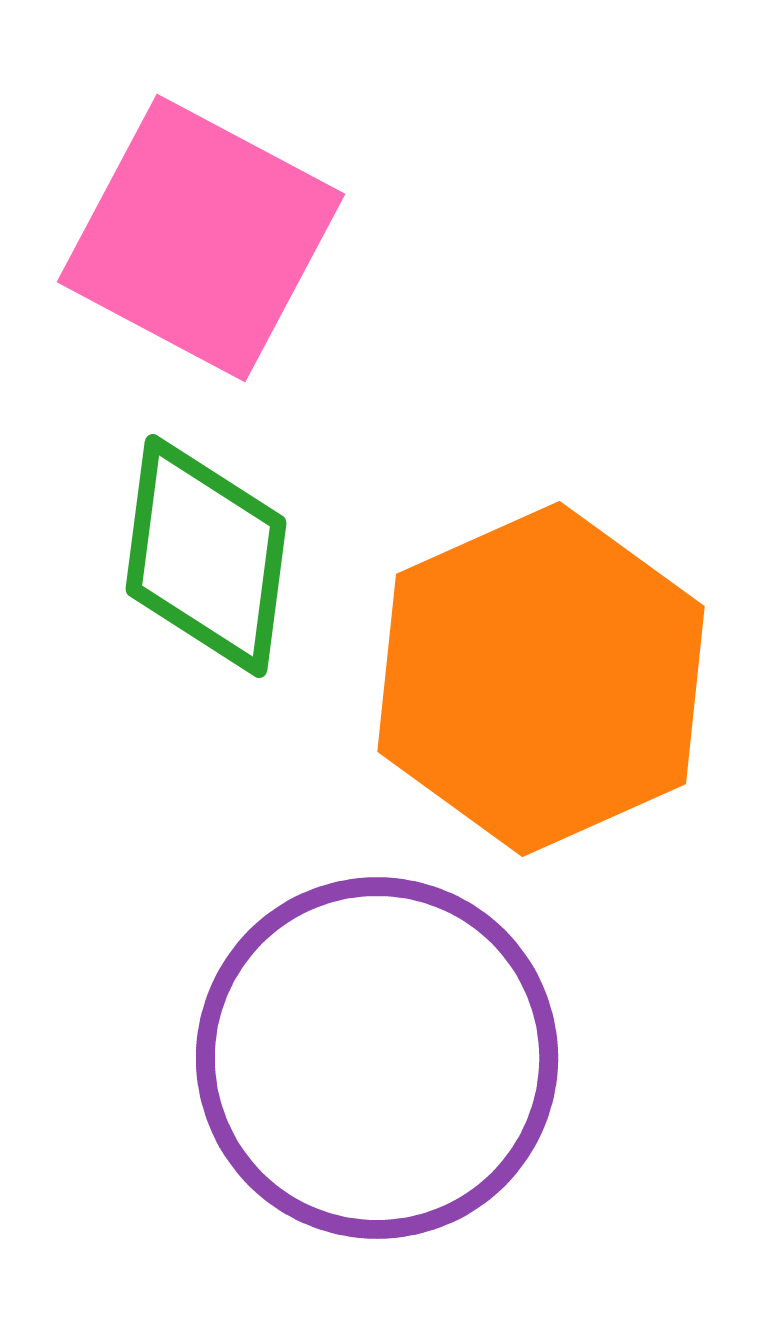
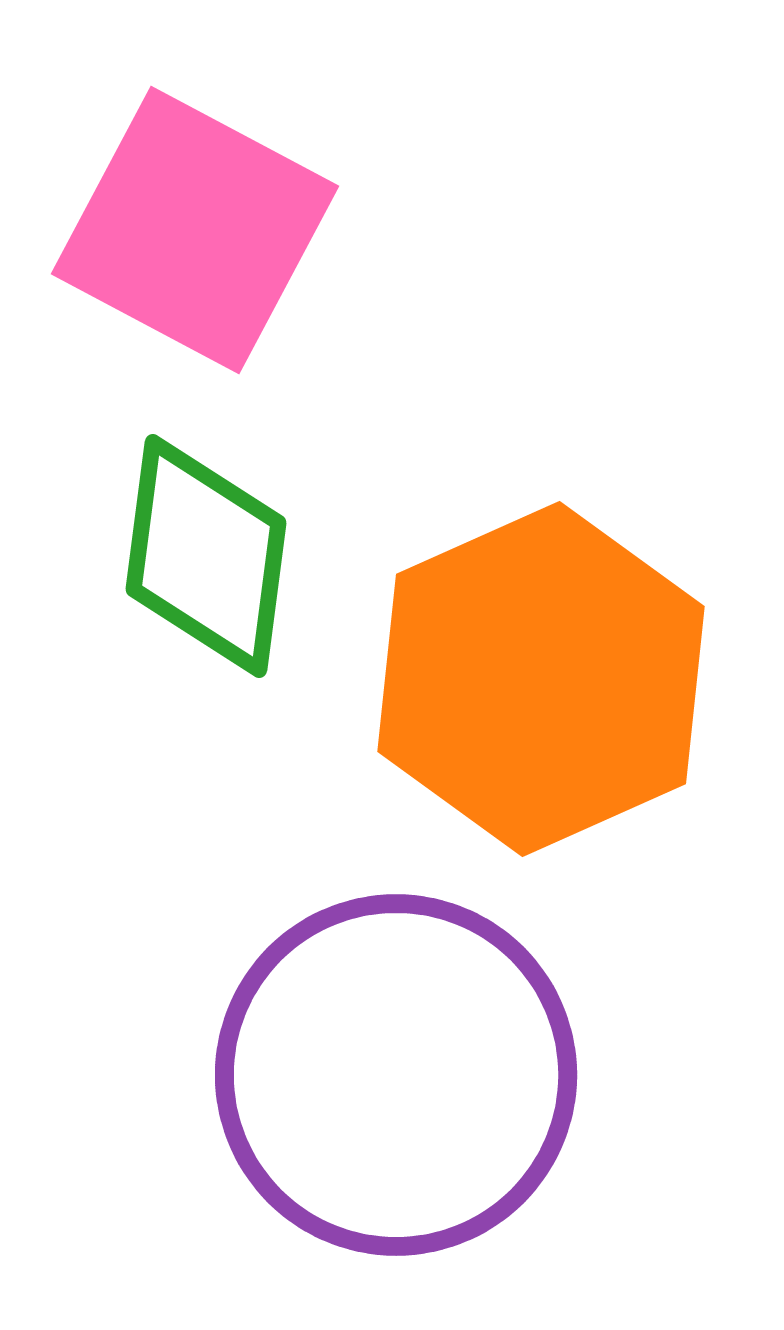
pink square: moved 6 px left, 8 px up
purple circle: moved 19 px right, 17 px down
